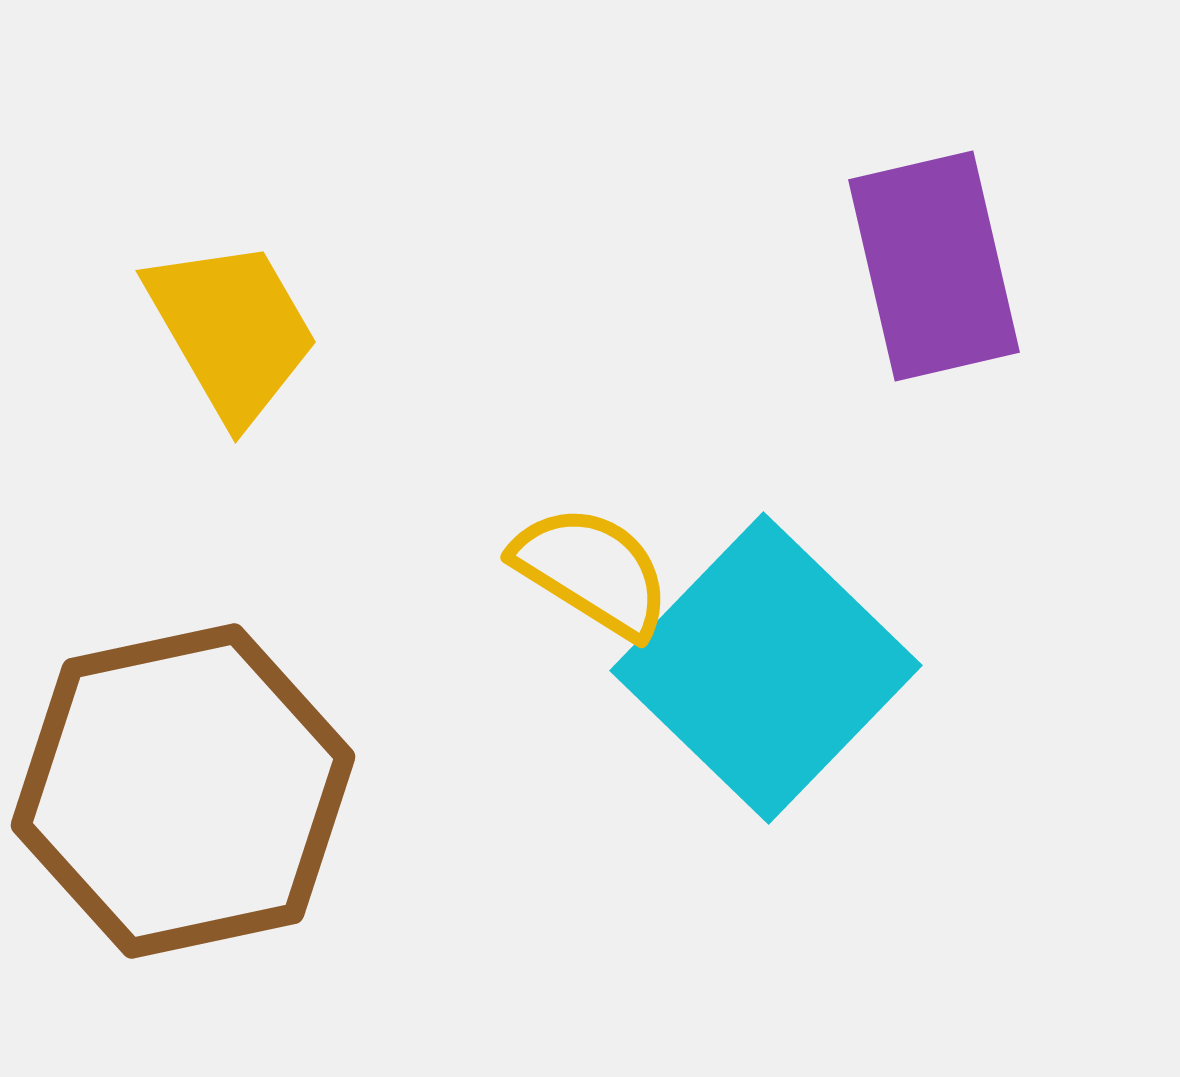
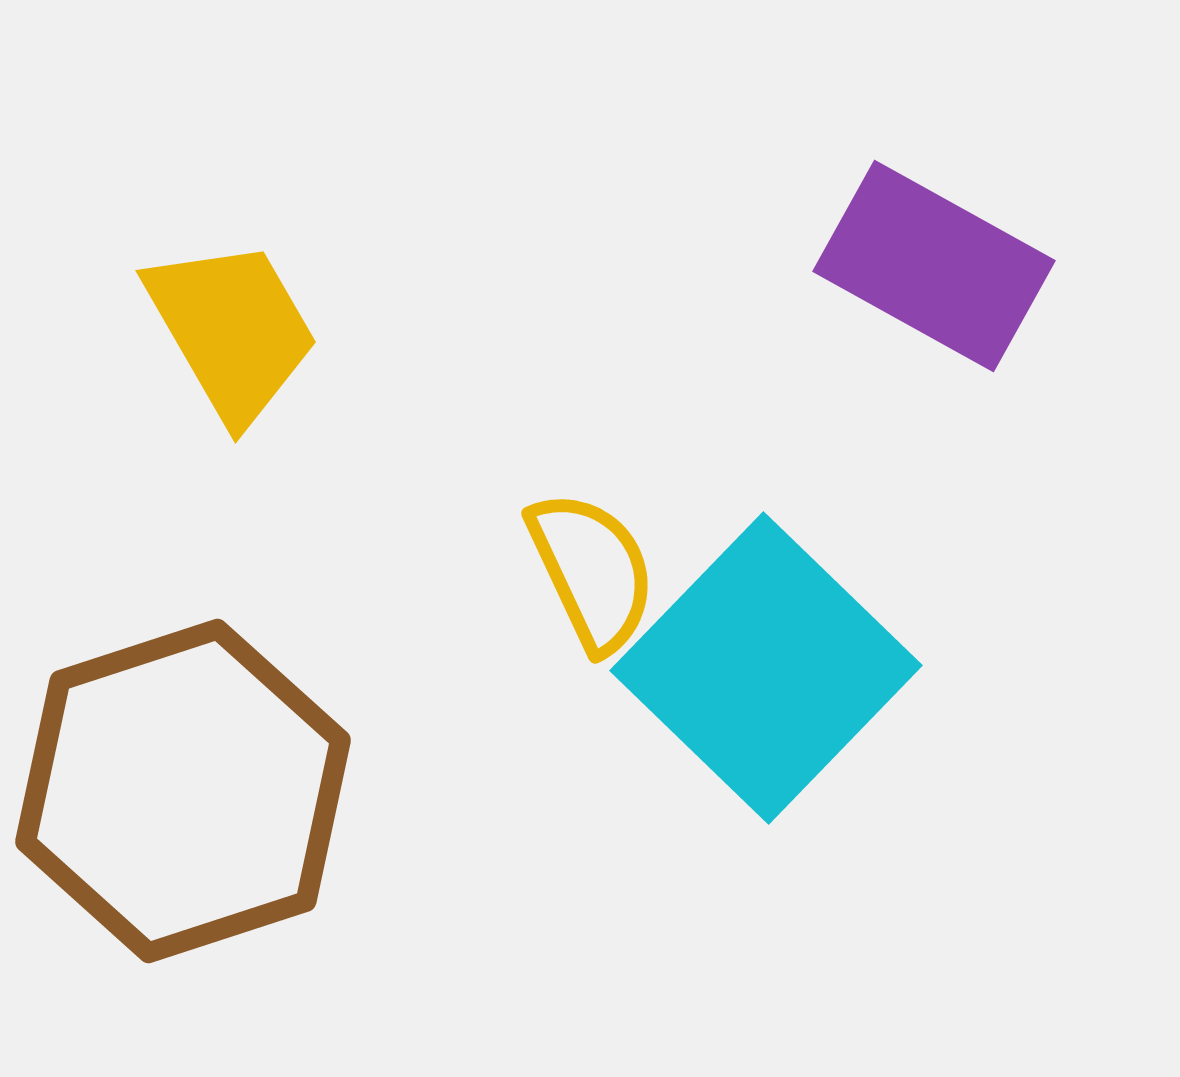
purple rectangle: rotated 48 degrees counterclockwise
yellow semicircle: rotated 33 degrees clockwise
brown hexagon: rotated 6 degrees counterclockwise
